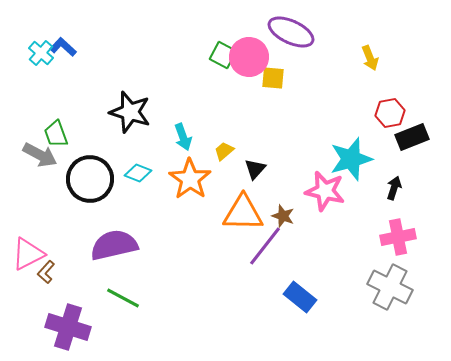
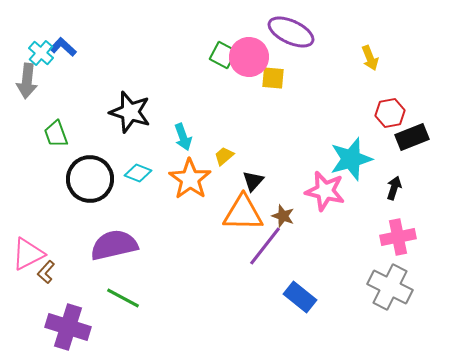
yellow trapezoid: moved 5 px down
gray arrow: moved 13 px left, 74 px up; rotated 68 degrees clockwise
black triangle: moved 2 px left, 12 px down
